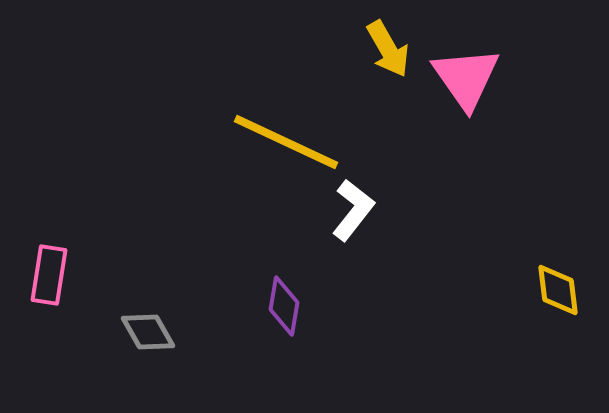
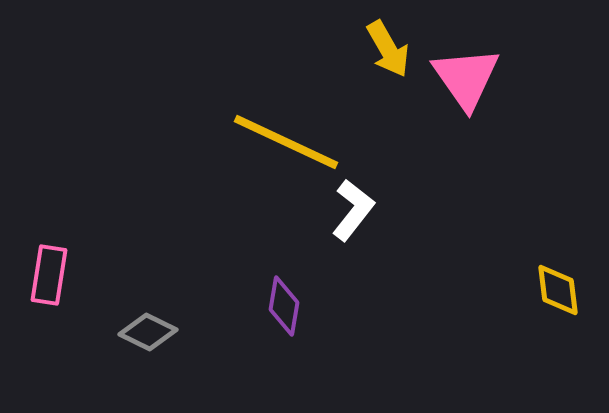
gray diamond: rotated 34 degrees counterclockwise
